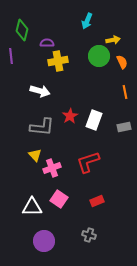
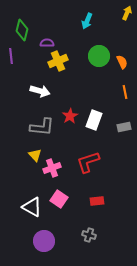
yellow arrow: moved 14 px right, 27 px up; rotated 56 degrees counterclockwise
yellow cross: rotated 12 degrees counterclockwise
red rectangle: rotated 16 degrees clockwise
white triangle: rotated 30 degrees clockwise
